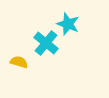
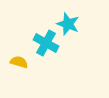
cyan cross: rotated 10 degrees counterclockwise
